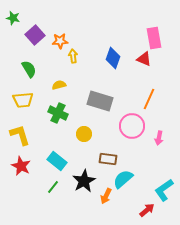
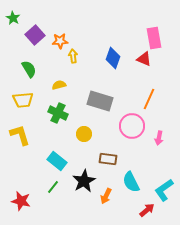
green star: rotated 16 degrees clockwise
red star: moved 35 px down; rotated 12 degrees counterclockwise
cyan semicircle: moved 8 px right, 3 px down; rotated 75 degrees counterclockwise
